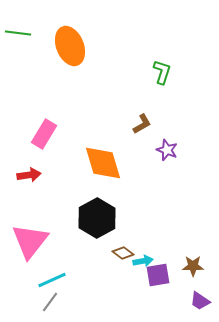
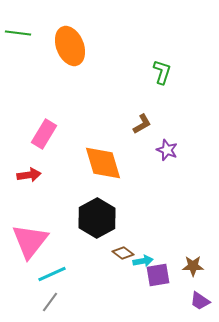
cyan line: moved 6 px up
